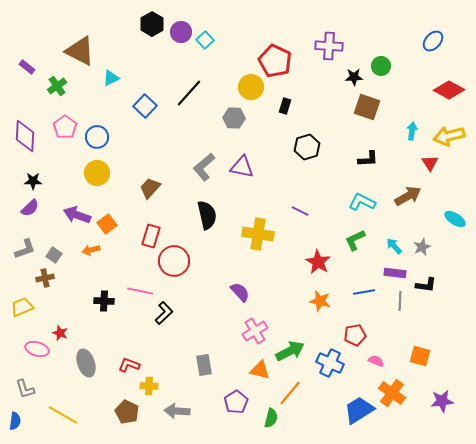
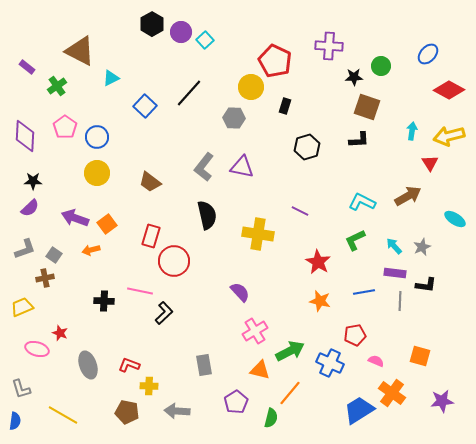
blue ellipse at (433, 41): moved 5 px left, 13 px down
black L-shape at (368, 159): moved 9 px left, 19 px up
gray L-shape at (204, 167): rotated 12 degrees counterclockwise
brown trapezoid at (150, 188): moved 6 px up; rotated 95 degrees counterclockwise
purple arrow at (77, 215): moved 2 px left, 3 px down
gray ellipse at (86, 363): moved 2 px right, 2 px down
gray L-shape at (25, 389): moved 4 px left
brown pentagon at (127, 412): rotated 15 degrees counterclockwise
